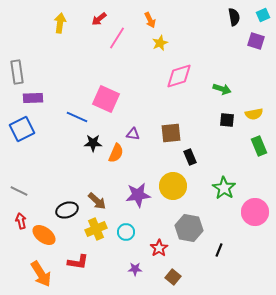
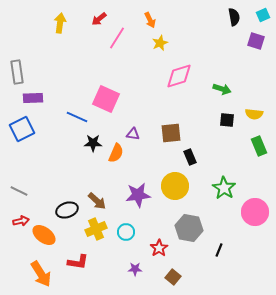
yellow semicircle at (254, 114): rotated 18 degrees clockwise
yellow circle at (173, 186): moved 2 px right
red arrow at (21, 221): rotated 91 degrees clockwise
